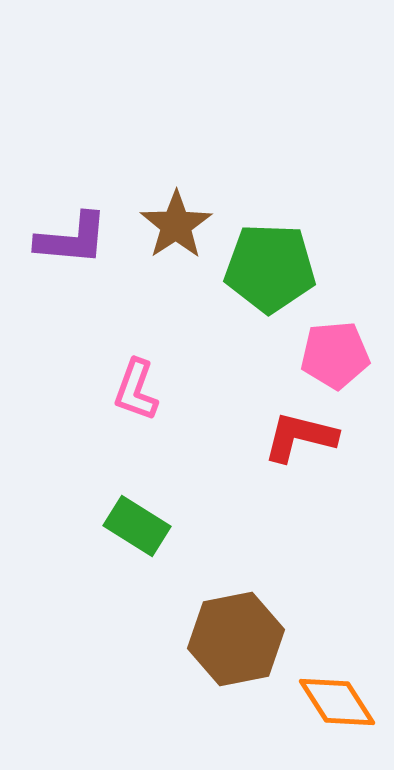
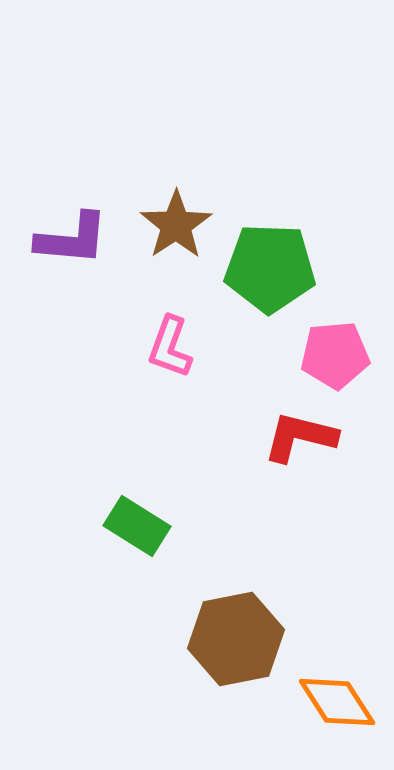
pink L-shape: moved 34 px right, 43 px up
